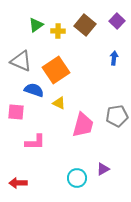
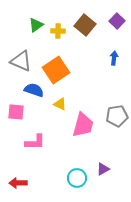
yellow triangle: moved 1 px right, 1 px down
